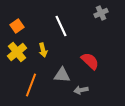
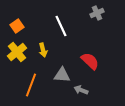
gray cross: moved 4 px left
gray arrow: rotated 32 degrees clockwise
